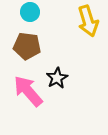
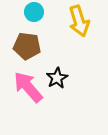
cyan circle: moved 4 px right
yellow arrow: moved 9 px left
pink arrow: moved 4 px up
